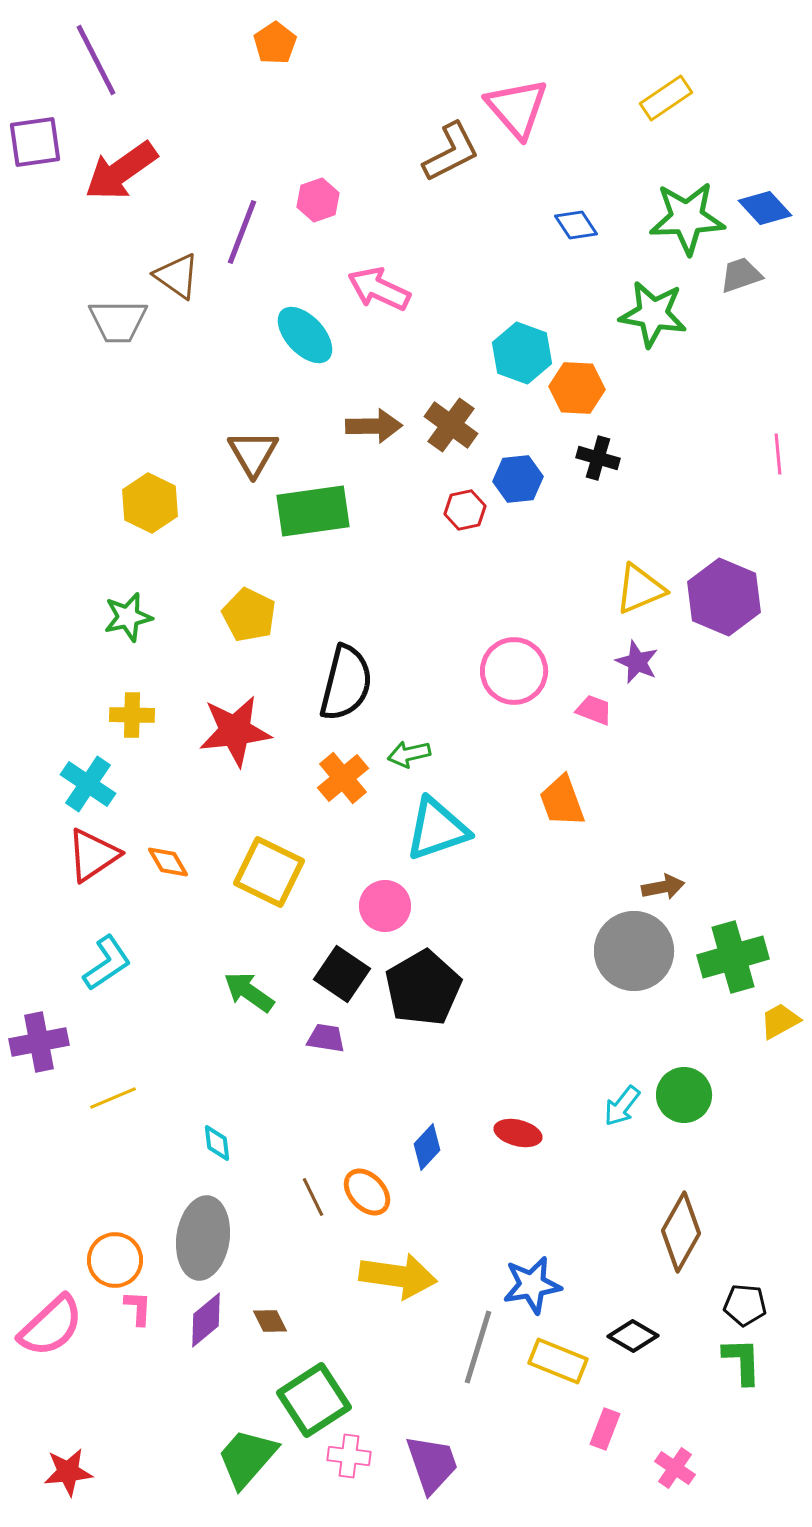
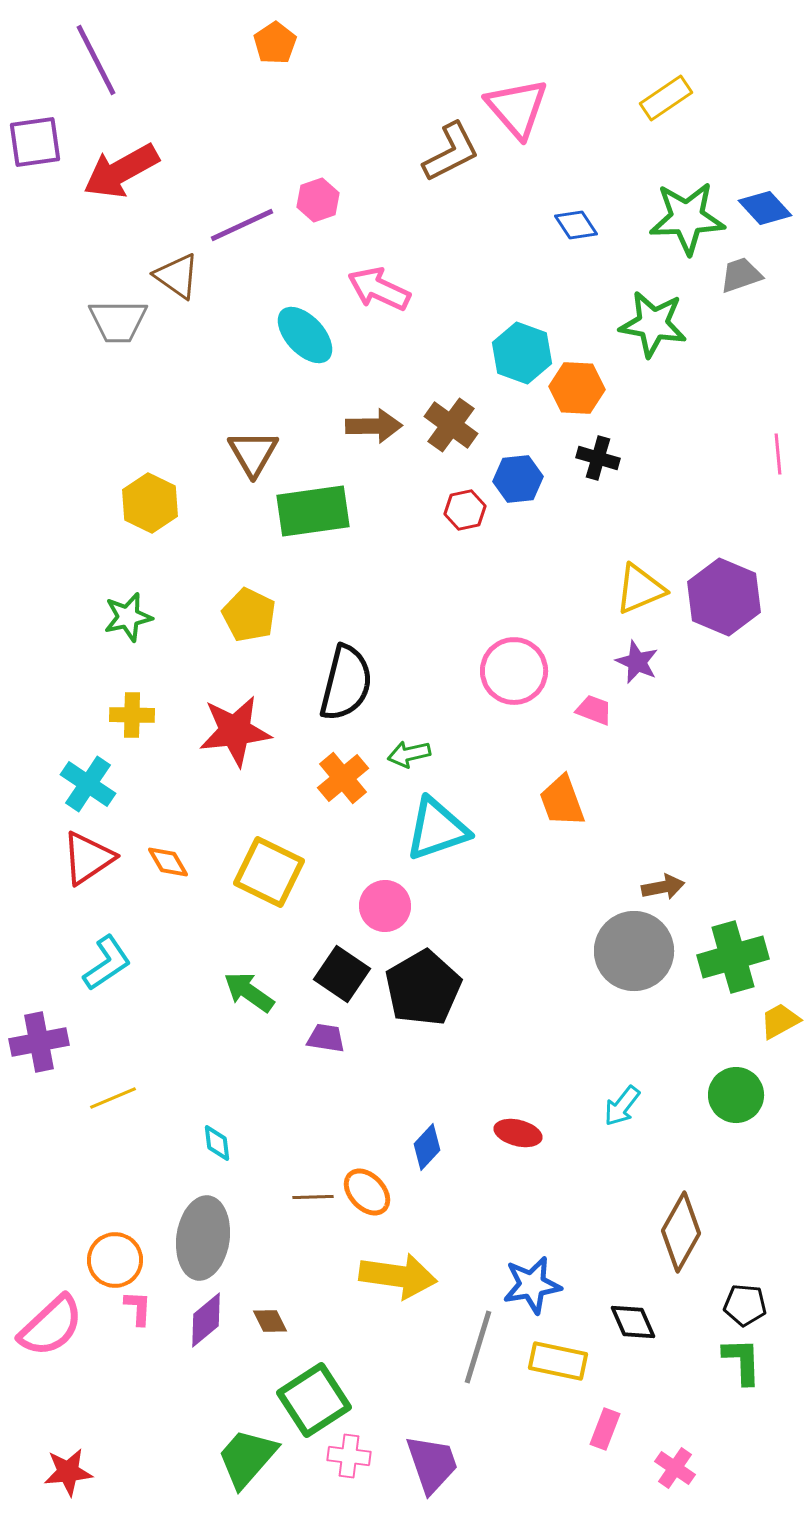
red arrow at (121, 171): rotated 6 degrees clockwise
purple line at (242, 232): moved 7 px up; rotated 44 degrees clockwise
green star at (653, 314): moved 10 px down
red triangle at (93, 855): moved 5 px left, 3 px down
green circle at (684, 1095): moved 52 px right
brown line at (313, 1197): rotated 66 degrees counterclockwise
black diamond at (633, 1336): moved 14 px up; rotated 36 degrees clockwise
yellow rectangle at (558, 1361): rotated 10 degrees counterclockwise
